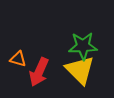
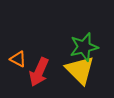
green star: moved 1 px right, 1 px down; rotated 12 degrees counterclockwise
orange triangle: rotated 12 degrees clockwise
